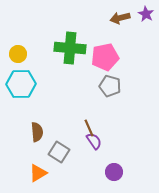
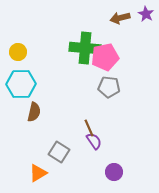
green cross: moved 15 px right
yellow circle: moved 2 px up
gray pentagon: moved 1 px left, 1 px down; rotated 10 degrees counterclockwise
brown semicircle: moved 3 px left, 20 px up; rotated 18 degrees clockwise
